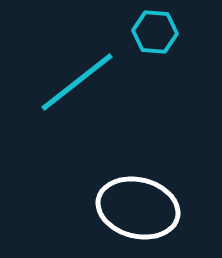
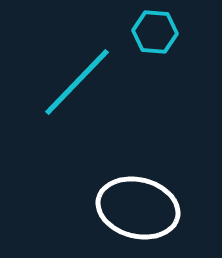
cyan line: rotated 8 degrees counterclockwise
